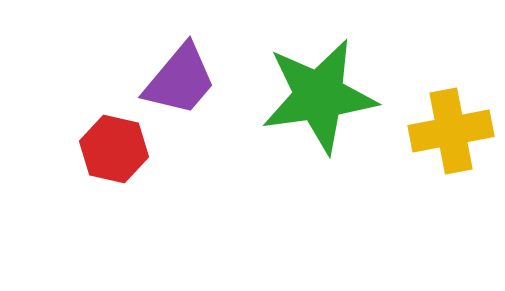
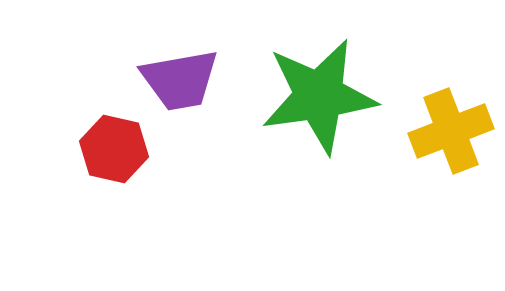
purple trapezoid: rotated 40 degrees clockwise
yellow cross: rotated 10 degrees counterclockwise
